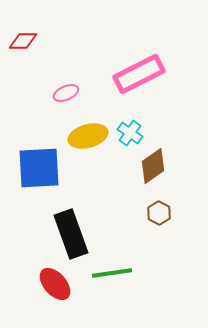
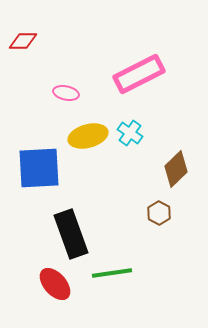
pink ellipse: rotated 35 degrees clockwise
brown diamond: moved 23 px right, 3 px down; rotated 9 degrees counterclockwise
